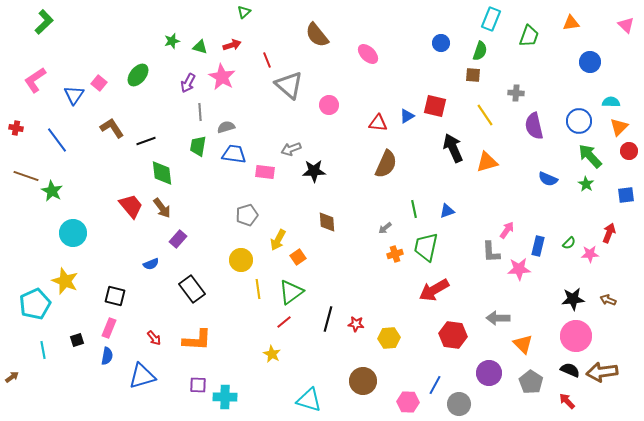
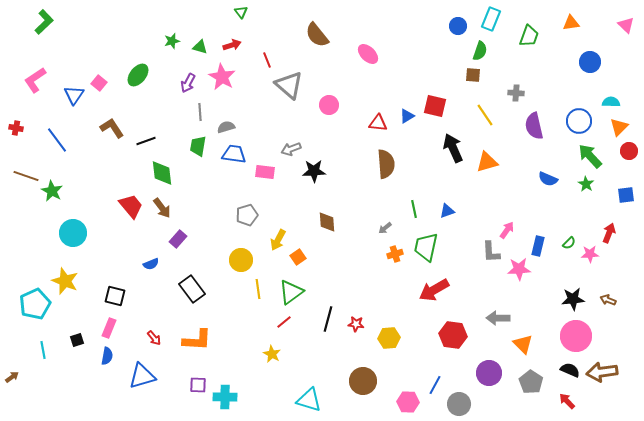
green triangle at (244, 12): moved 3 px left; rotated 24 degrees counterclockwise
blue circle at (441, 43): moved 17 px right, 17 px up
brown semicircle at (386, 164): rotated 28 degrees counterclockwise
